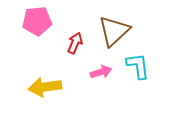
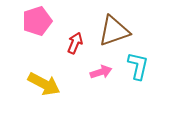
pink pentagon: rotated 12 degrees counterclockwise
brown triangle: rotated 24 degrees clockwise
cyan L-shape: rotated 20 degrees clockwise
yellow arrow: moved 1 px left, 3 px up; rotated 144 degrees counterclockwise
